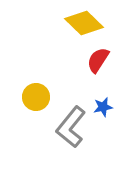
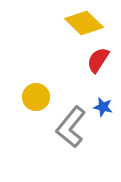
blue star: rotated 24 degrees clockwise
